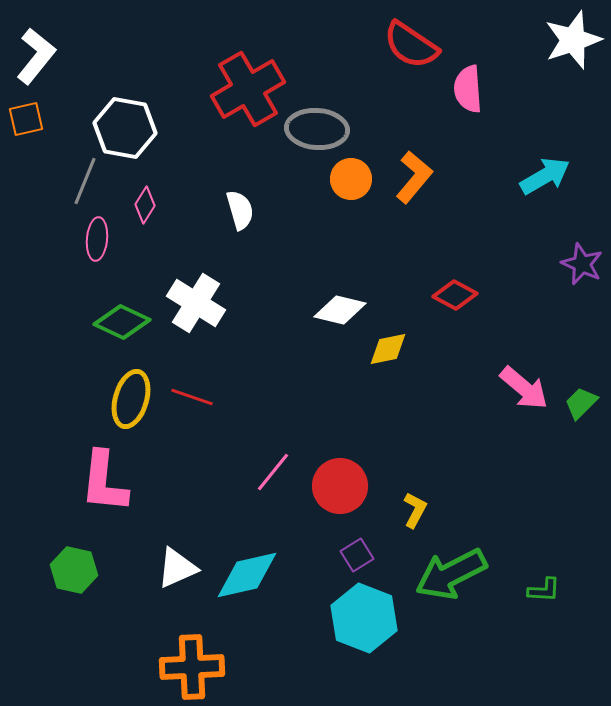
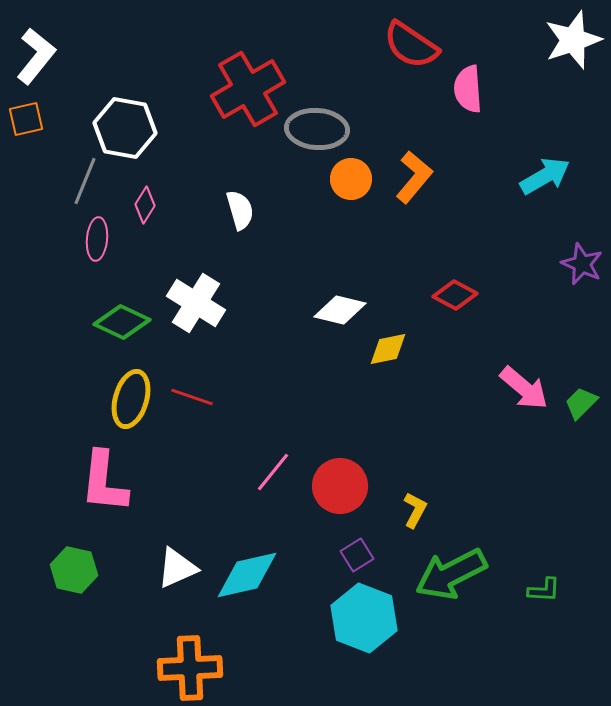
orange cross: moved 2 px left, 1 px down
